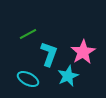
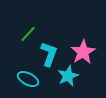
green line: rotated 18 degrees counterclockwise
